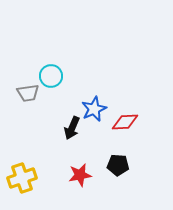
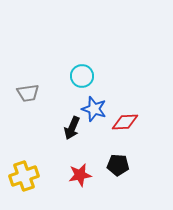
cyan circle: moved 31 px right
blue star: rotated 30 degrees counterclockwise
yellow cross: moved 2 px right, 2 px up
